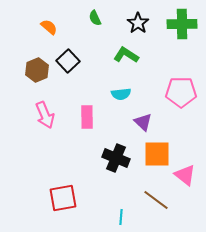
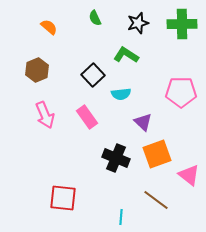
black star: rotated 20 degrees clockwise
black square: moved 25 px right, 14 px down
pink rectangle: rotated 35 degrees counterclockwise
orange square: rotated 20 degrees counterclockwise
pink triangle: moved 4 px right
red square: rotated 16 degrees clockwise
